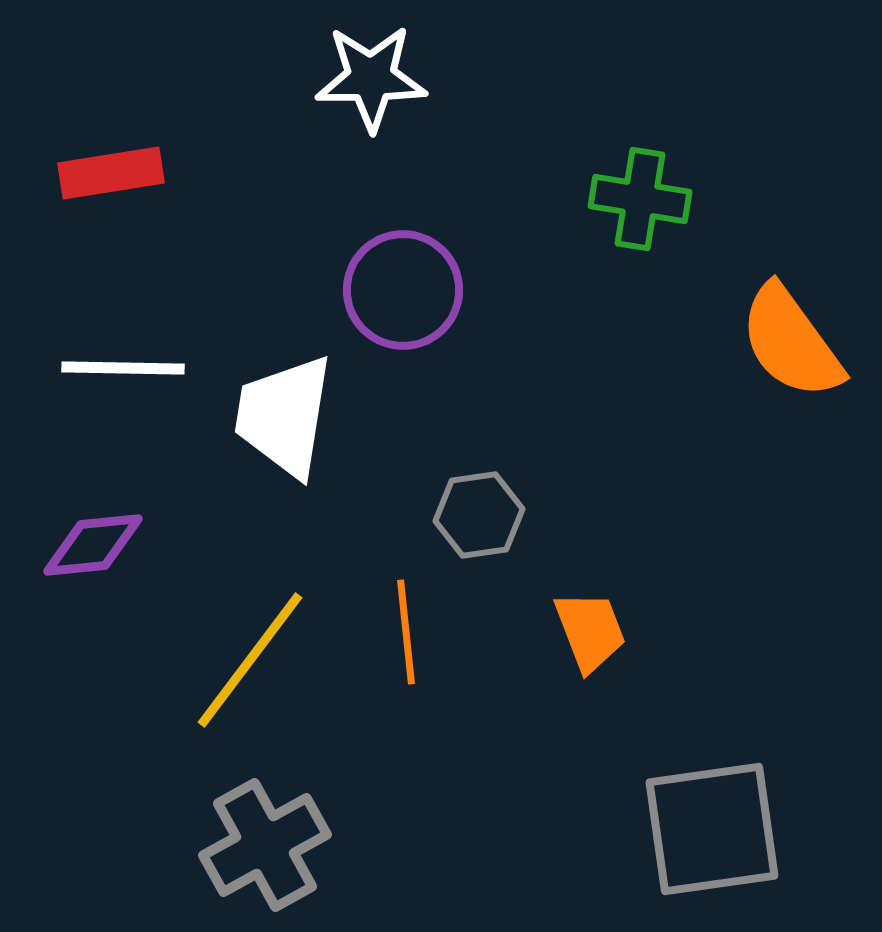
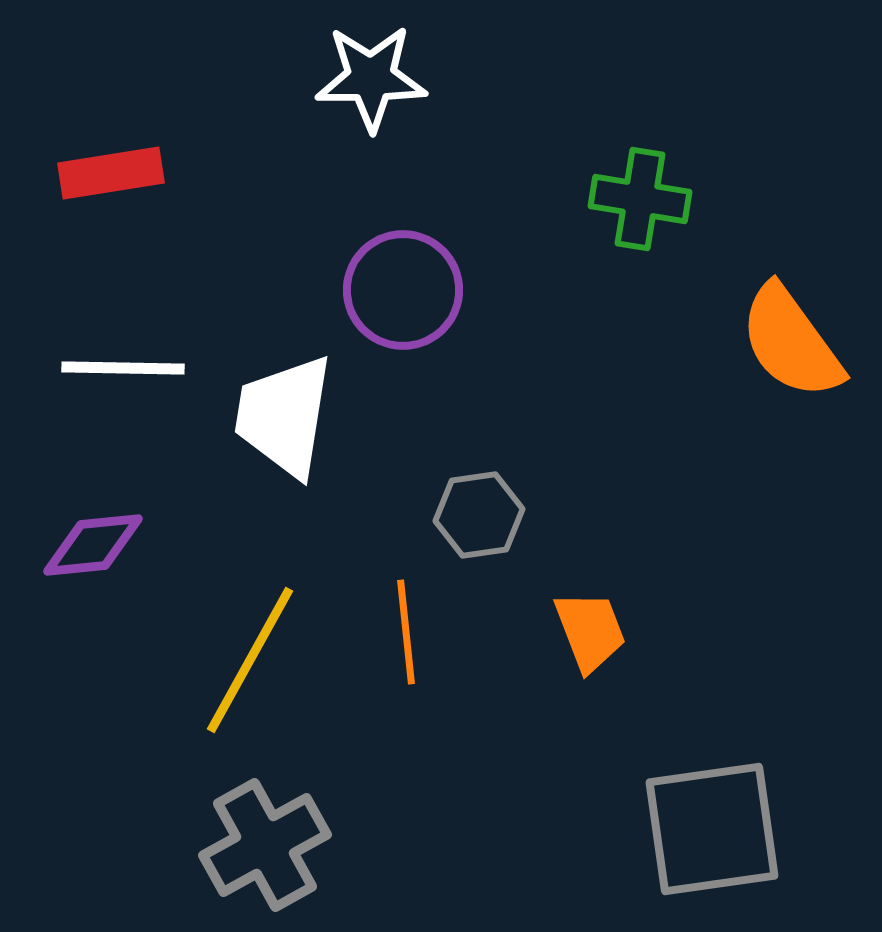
yellow line: rotated 8 degrees counterclockwise
